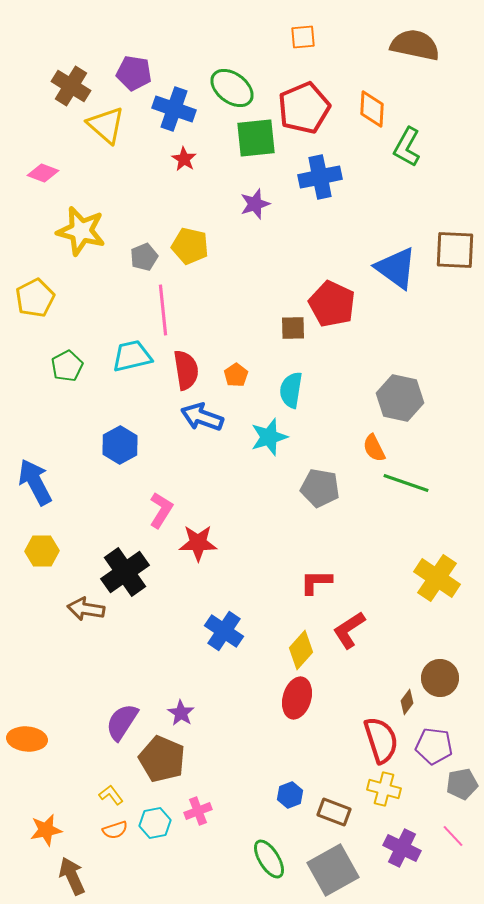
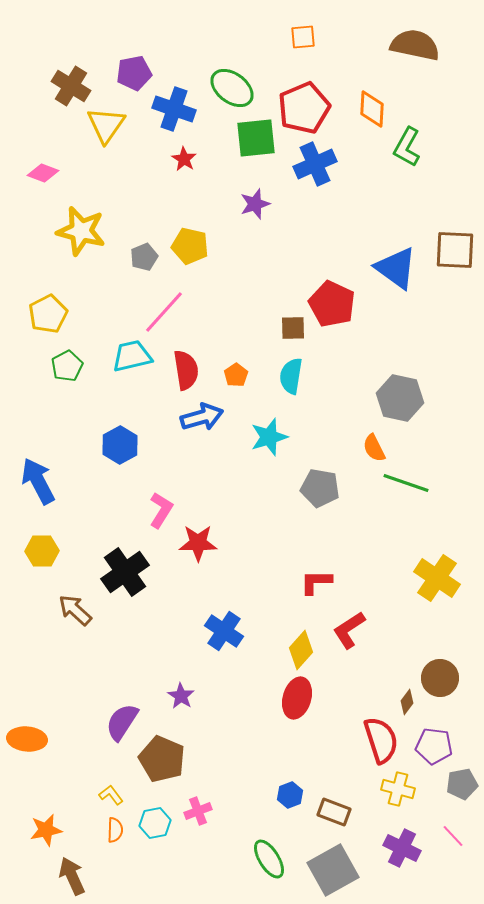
purple pentagon at (134, 73): rotated 20 degrees counterclockwise
yellow triangle at (106, 125): rotated 24 degrees clockwise
blue cross at (320, 177): moved 5 px left, 13 px up; rotated 12 degrees counterclockwise
yellow pentagon at (35, 298): moved 13 px right, 16 px down
pink line at (163, 310): moved 1 px right, 2 px down; rotated 48 degrees clockwise
cyan semicircle at (291, 390): moved 14 px up
blue arrow at (202, 417): rotated 144 degrees clockwise
blue arrow at (35, 482): moved 3 px right, 1 px up
brown arrow at (86, 609): moved 11 px left, 1 px down; rotated 33 degrees clockwise
purple star at (181, 713): moved 17 px up
yellow cross at (384, 789): moved 14 px right
orange semicircle at (115, 830): rotated 70 degrees counterclockwise
